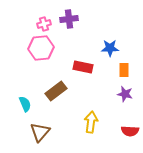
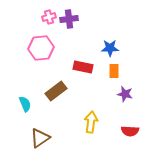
pink cross: moved 5 px right, 7 px up
orange rectangle: moved 10 px left, 1 px down
brown triangle: moved 6 px down; rotated 15 degrees clockwise
